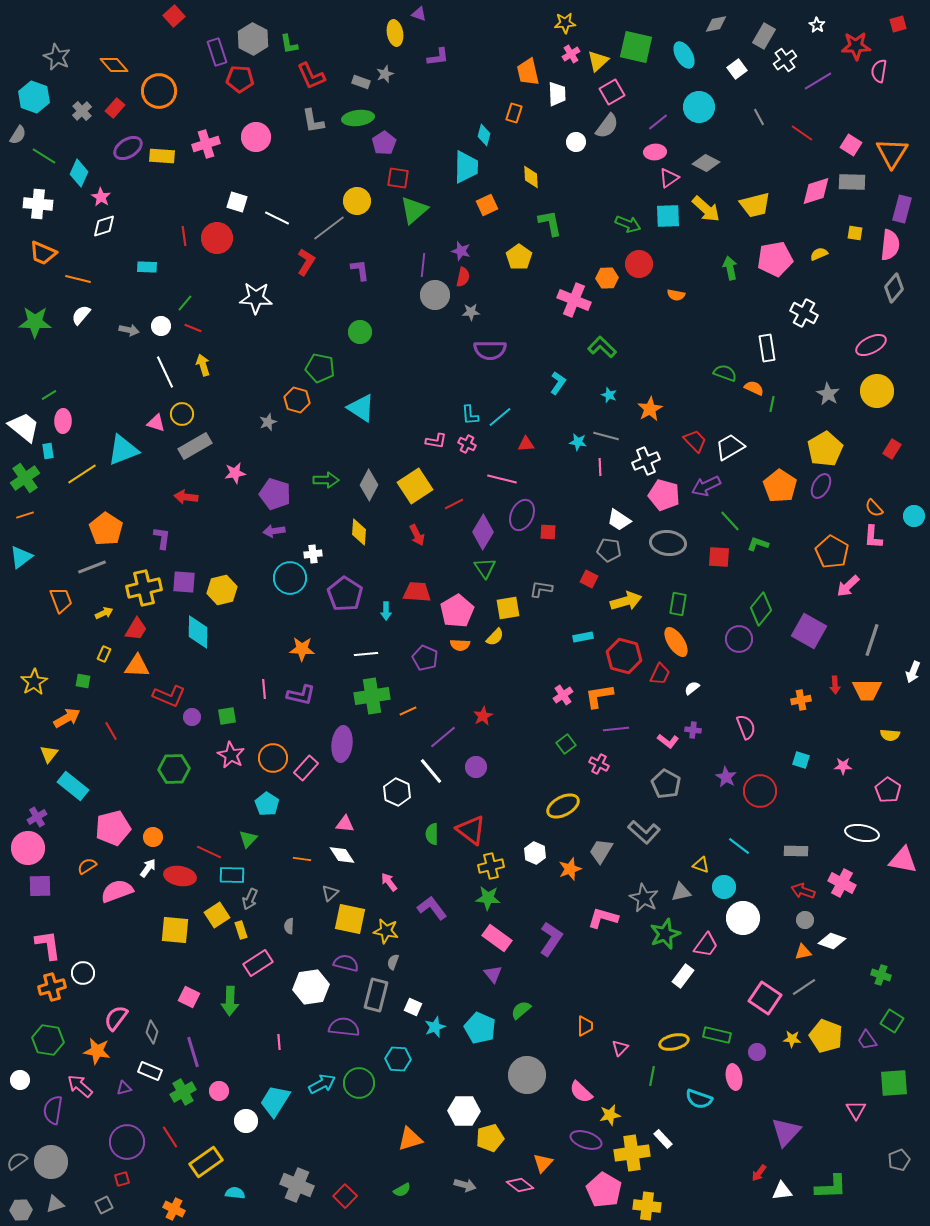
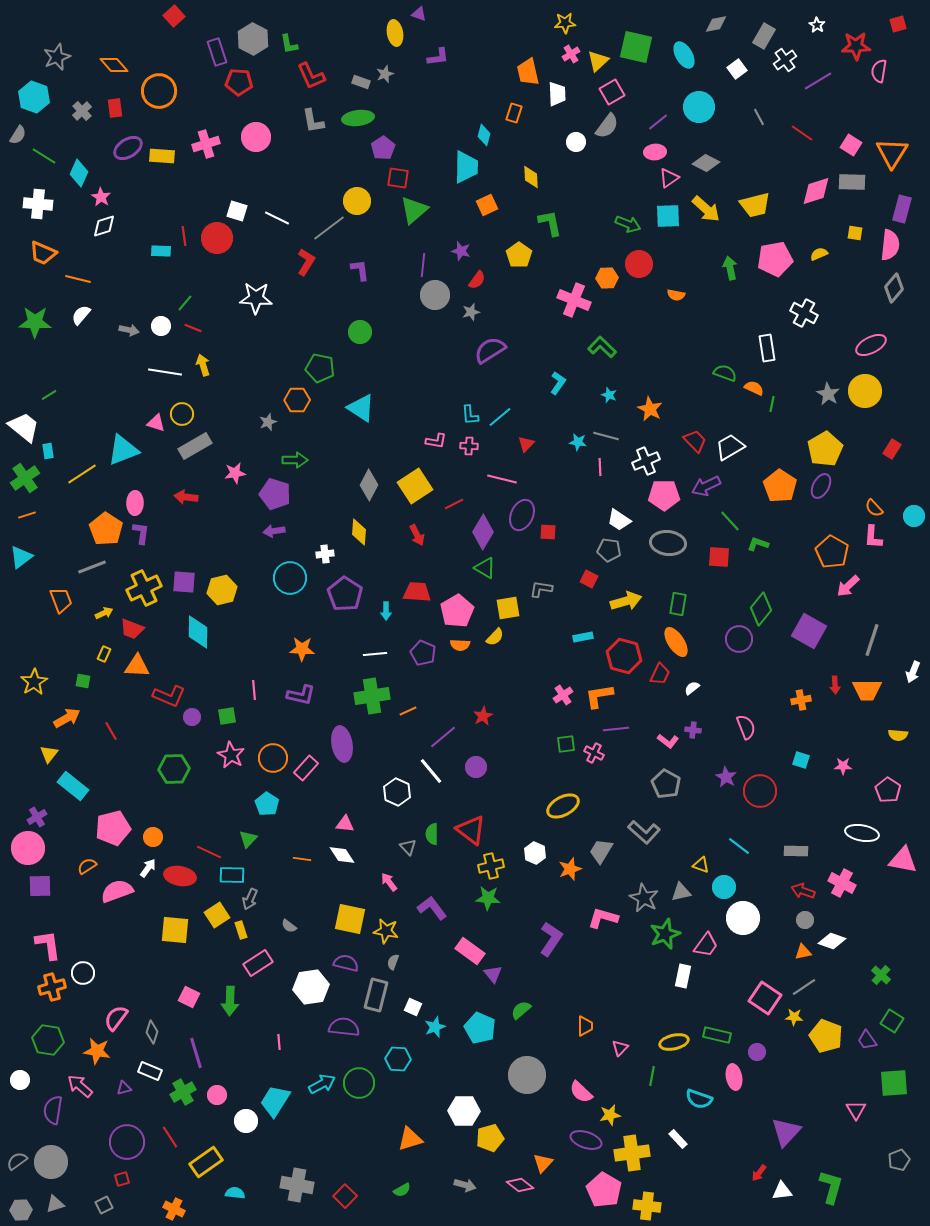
gray star at (57, 57): rotated 24 degrees clockwise
red pentagon at (240, 79): moved 1 px left, 3 px down
red rectangle at (115, 108): rotated 48 degrees counterclockwise
purple pentagon at (384, 143): moved 1 px left, 5 px down
white square at (237, 202): moved 9 px down
yellow pentagon at (519, 257): moved 2 px up
cyan rectangle at (147, 267): moved 14 px right, 16 px up
red semicircle at (463, 277): moved 14 px right, 3 px down; rotated 24 degrees clockwise
gray star at (471, 312): rotated 12 degrees counterclockwise
purple semicircle at (490, 350): rotated 148 degrees clockwise
white line at (165, 372): rotated 56 degrees counterclockwise
yellow circle at (877, 391): moved 12 px left
orange hexagon at (297, 400): rotated 15 degrees counterclockwise
orange star at (650, 409): rotated 15 degrees counterclockwise
pink ellipse at (63, 421): moved 72 px right, 82 px down
pink cross at (467, 444): moved 2 px right, 2 px down; rotated 24 degrees counterclockwise
red triangle at (526, 444): rotated 42 degrees counterclockwise
green arrow at (326, 480): moved 31 px left, 20 px up
pink pentagon at (664, 495): rotated 16 degrees counterclockwise
orange line at (25, 515): moved 2 px right
purple L-shape at (162, 538): moved 21 px left, 5 px up
white cross at (313, 554): moved 12 px right
green triangle at (485, 568): rotated 25 degrees counterclockwise
yellow cross at (144, 588): rotated 12 degrees counterclockwise
red trapezoid at (136, 629): moved 4 px left; rotated 80 degrees clockwise
white line at (366, 654): moved 9 px right
purple pentagon at (425, 658): moved 2 px left, 5 px up
pink line at (264, 689): moved 10 px left, 1 px down
yellow semicircle at (890, 735): moved 8 px right
purple ellipse at (342, 744): rotated 16 degrees counterclockwise
green square at (566, 744): rotated 30 degrees clockwise
pink cross at (599, 764): moved 5 px left, 11 px up
gray triangle at (330, 893): moved 78 px right, 46 px up; rotated 30 degrees counterclockwise
gray semicircle at (289, 926): rotated 56 degrees counterclockwise
pink rectangle at (497, 938): moved 27 px left, 13 px down
green cross at (881, 975): rotated 24 degrees clockwise
white rectangle at (683, 976): rotated 25 degrees counterclockwise
yellow star at (792, 1039): moved 2 px right, 22 px up
purple line at (193, 1052): moved 3 px right, 1 px down
pink circle at (219, 1091): moved 2 px left, 4 px down
white rectangle at (663, 1139): moved 15 px right
gray cross at (297, 1185): rotated 12 degrees counterclockwise
green L-shape at (831, 1187): rotated 72 degrees counterclockwise
